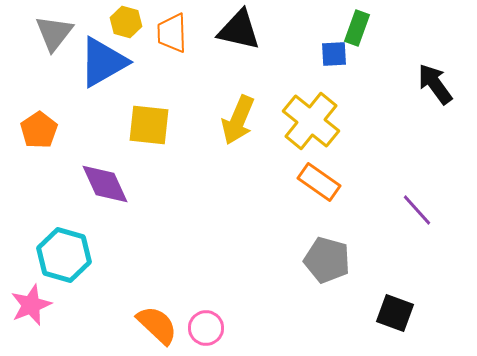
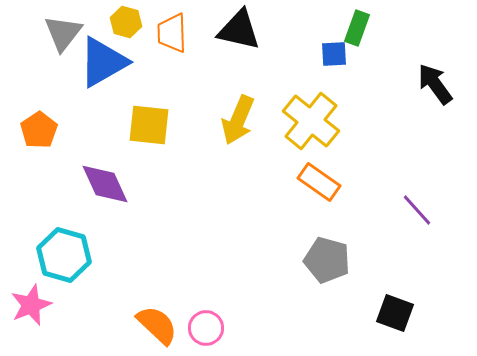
gray triangle: moved 9 px right
